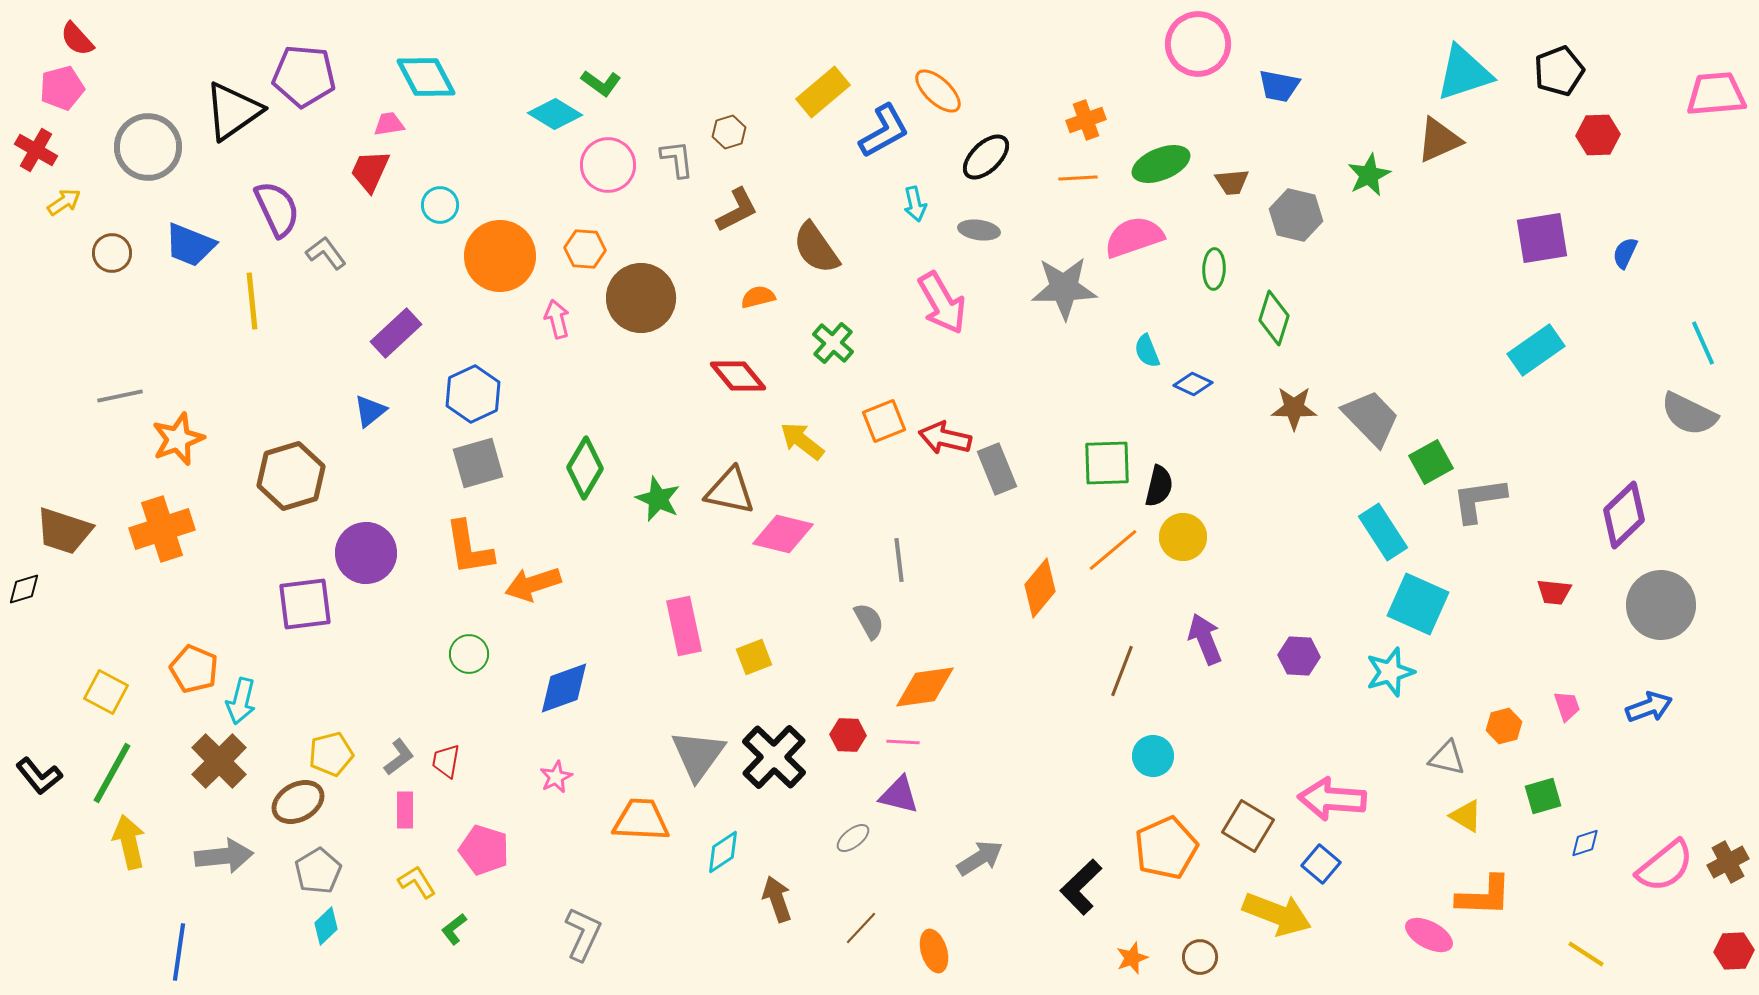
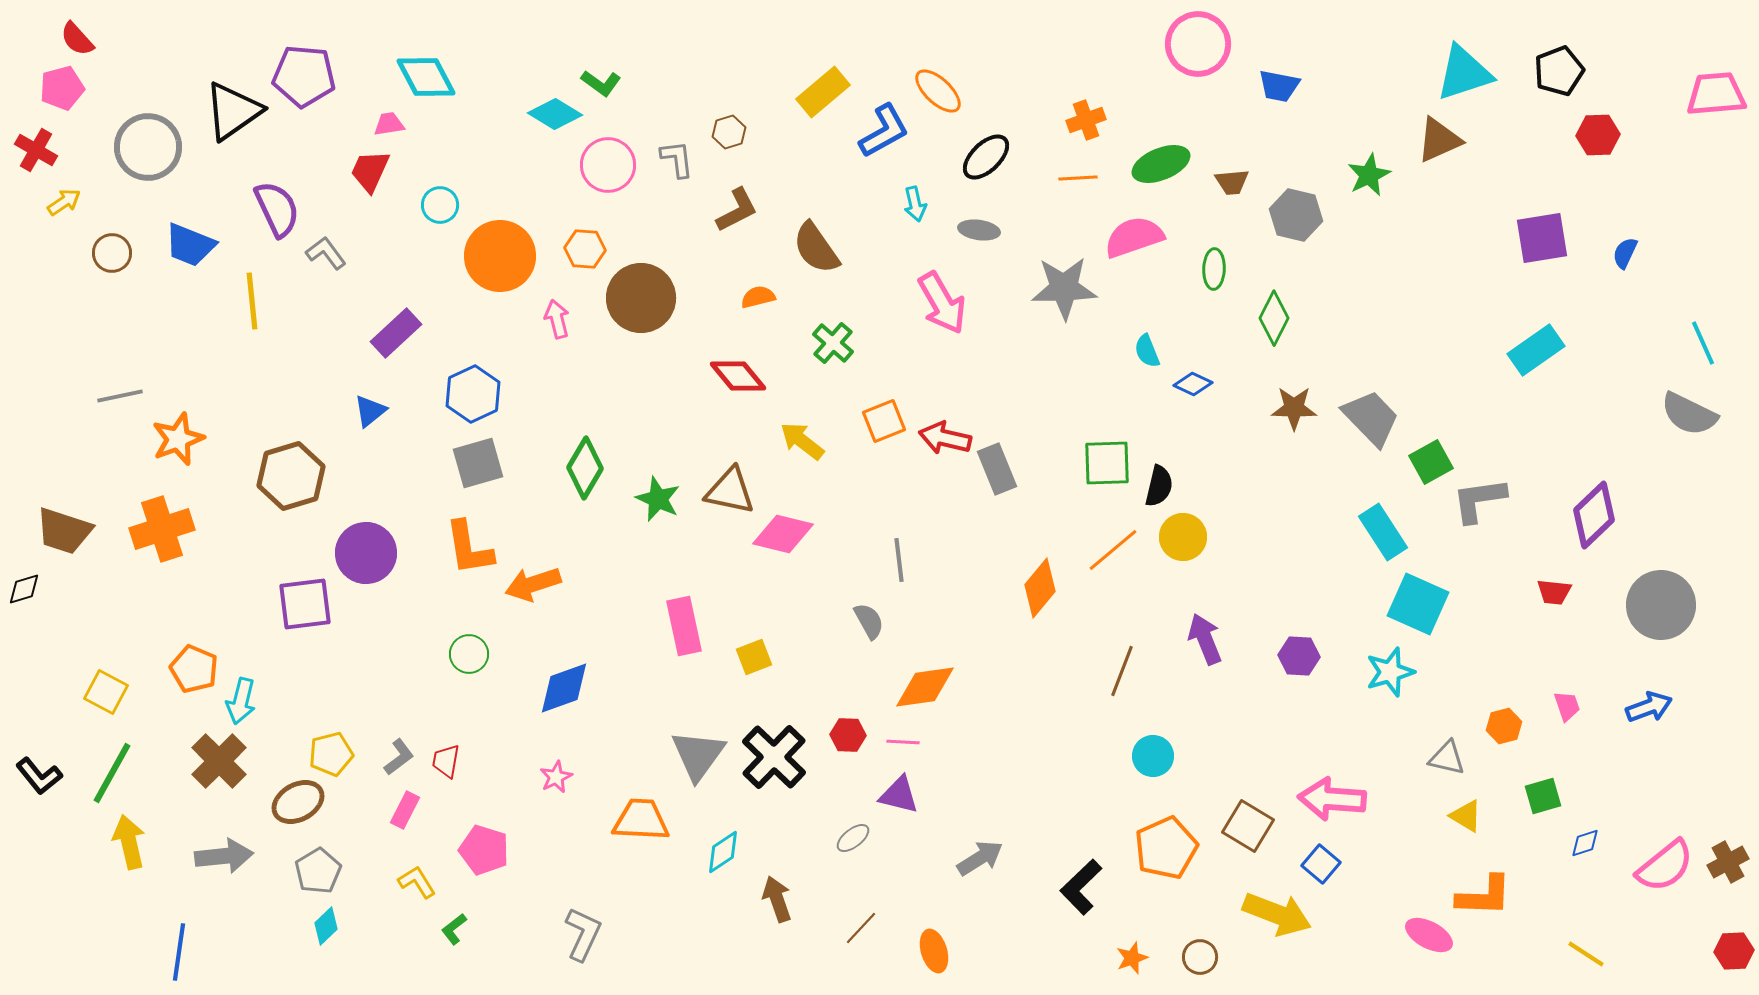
green diamond at (1274, 318): rotated 10 degrees clockwise
purple diamond at (1624, 515): moved 30 px left
pink rectangle at (405, 810): rotated 27 degrees clockwise
